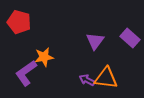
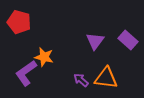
purple rectangle: moved 2 px left, 2 px down
orange star: rotated 24 degrees clockwise
purple arrow: moved 6 px left; rotated 14 degrees clockwise
